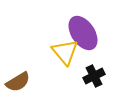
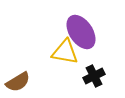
purple ellipse: moved 2 px left, 1 px up
yellow triangle: rotated 40 degrees counterclockwise
